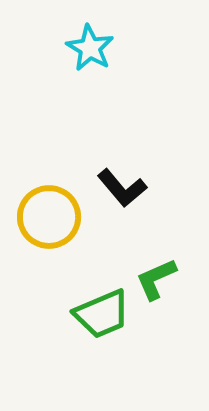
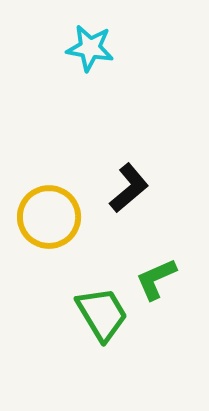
cyan star: rotated 21 degrees counterclockwise
black L-shape: moved 7 px right; rotated 90 degrees counterclockwise
green trapezoid: rotated 98 degrees counterclockwise
